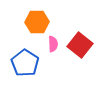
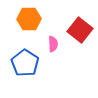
orange hexagon: moved 8 px left, 3 px up
red square: moved 15 px up
